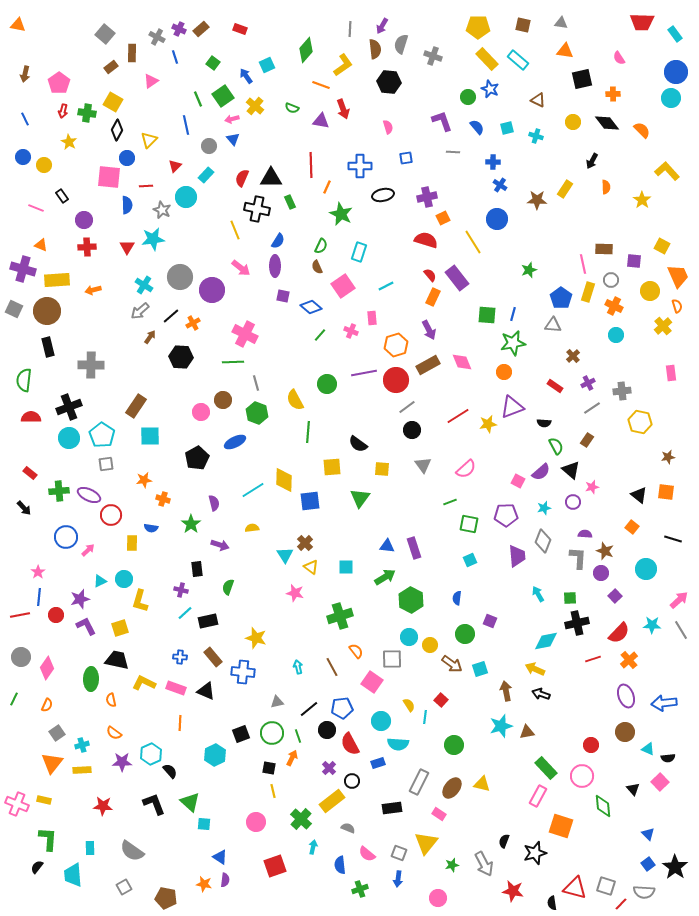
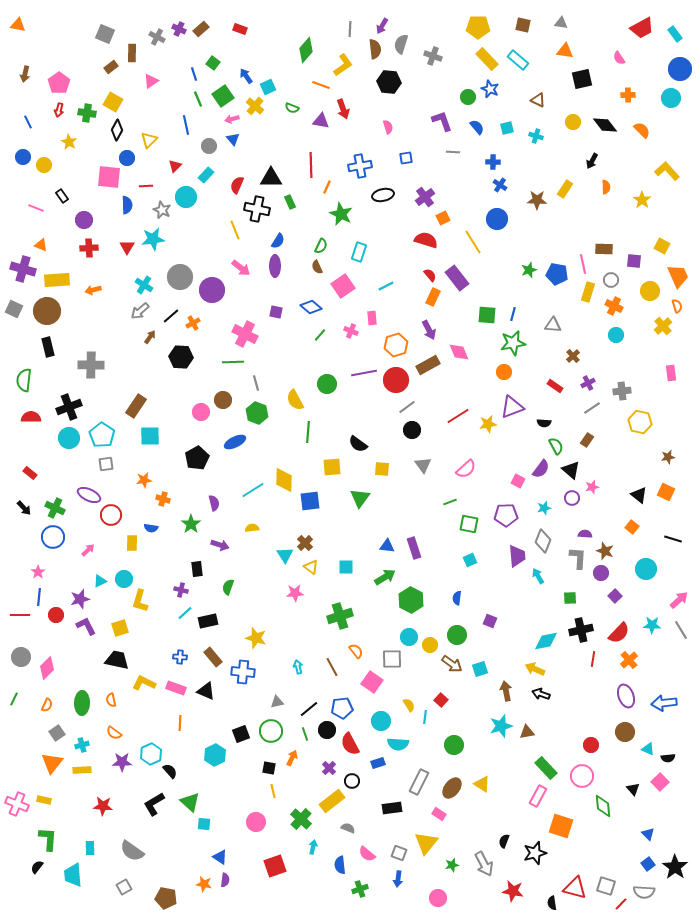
red trapezoid at (642, 22): moved 6 px down; rotated 30 degrees counterclockwise
gray square at (105, 34): rotated 18 degrees counterclockwise
blue line at (175, 57): moved 19 px right, 17 px down
cyan square at (267, 65): moved 1 px right, 22 px down
blue circle at (676, 72): moved 4 px right, 3 px up
orange cross at (613, 94): moved 15 px right, 1 px down
red arrow at (63, 111): moved 4 px left, 1 px up
blue line at (25, 119): moved 3 px right, 3 px down
black diamond at (607, 123): moved 2 px left, 2 px down
blue cross at (360, 166): rotated 10 degrees counterclockwise
red semicircle at (242, 178): moved 5 px left, 7 px down
purple cross at (427, 197): moved 2 px left; rotated 24 degrees counterclockwise
red cross at (87, 247): moved 2 px right, 1 px down
purple square at (283, 296): moved 7 px left, 16 px down
blue pentagon at (561, 298): moved 4 px left, 24 px up; rotated 25 degrees counterclockwise
pink diamond at (462, 362): moved 3 px left, 10 px up
purple semicircle at (541, 472): moved 3 px up; rotated 12 degrees counterclockwise
green cross at (59, 491): moved 4 px left, 17 px down; rotated 30 degrees clockwise
orange square at (666, 492): rotated 18 degrees clockwise
purple circle at (573, 502): moved 1 px left, 4 px up
blue circle at (66, 537): moved 13 px left
pink star at (295, 593): rotated 18 degrees counterclockwise
cyan arrow at (538, 594): moved 18 px up
red line at (20, 615): rotated 12 degrees clockwise
black cross at (577, 623): moved 4 px right, 7 px down
green circle at (465, 634): moved 8 px left, 1 px down
red line at (593, 659): rotated 63 degrees counterclockwise
pink diamond at (47, 668): rotated 10 degrees clockwise
green ellipse at (91, 679): moved 9 px left, 24 px down
green circle at (272, 733): moved 1 px left, 2 px up
green line at (298, 736): moved 7 px right, 2 px up
yellow triangle at (482, 784): rotated 18 degrees clockwise
black L-shape at (154, 804): rotated 100 degrees counterclockwise
